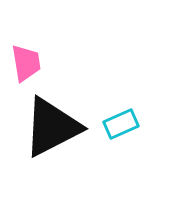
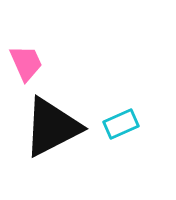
pink trapezoid: rotated 15 degrees counterclockwise
